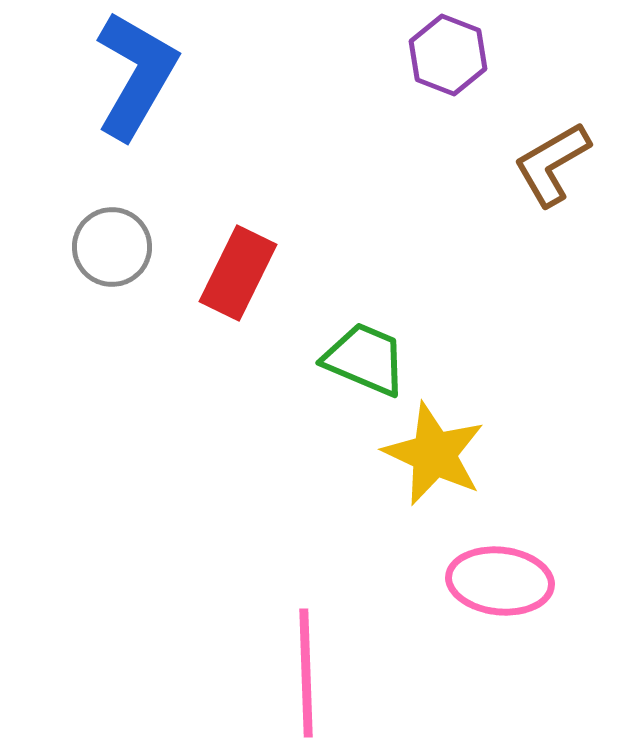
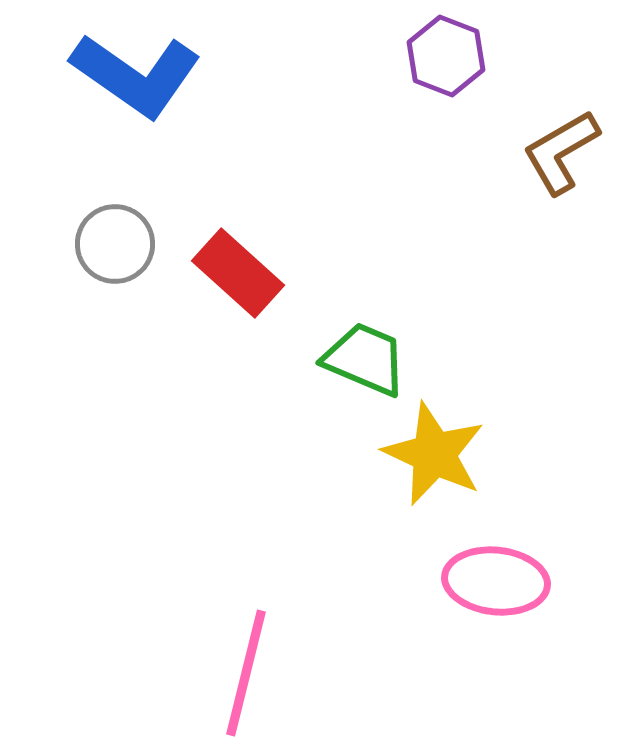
purple hexagon: moved 2 px left, 1 px down
blue L-shape: rotated 95 degrees clockwise
brown L-shape: moved 9 px right, 12 px up
gray circle: moved 3 px right, 3 px up
red rectangle: rotated 74 degrees counterclockwise
pink ellipse: moved 4 px left
pink line: moved 60 px left; rotated 16 degrees clockwise
